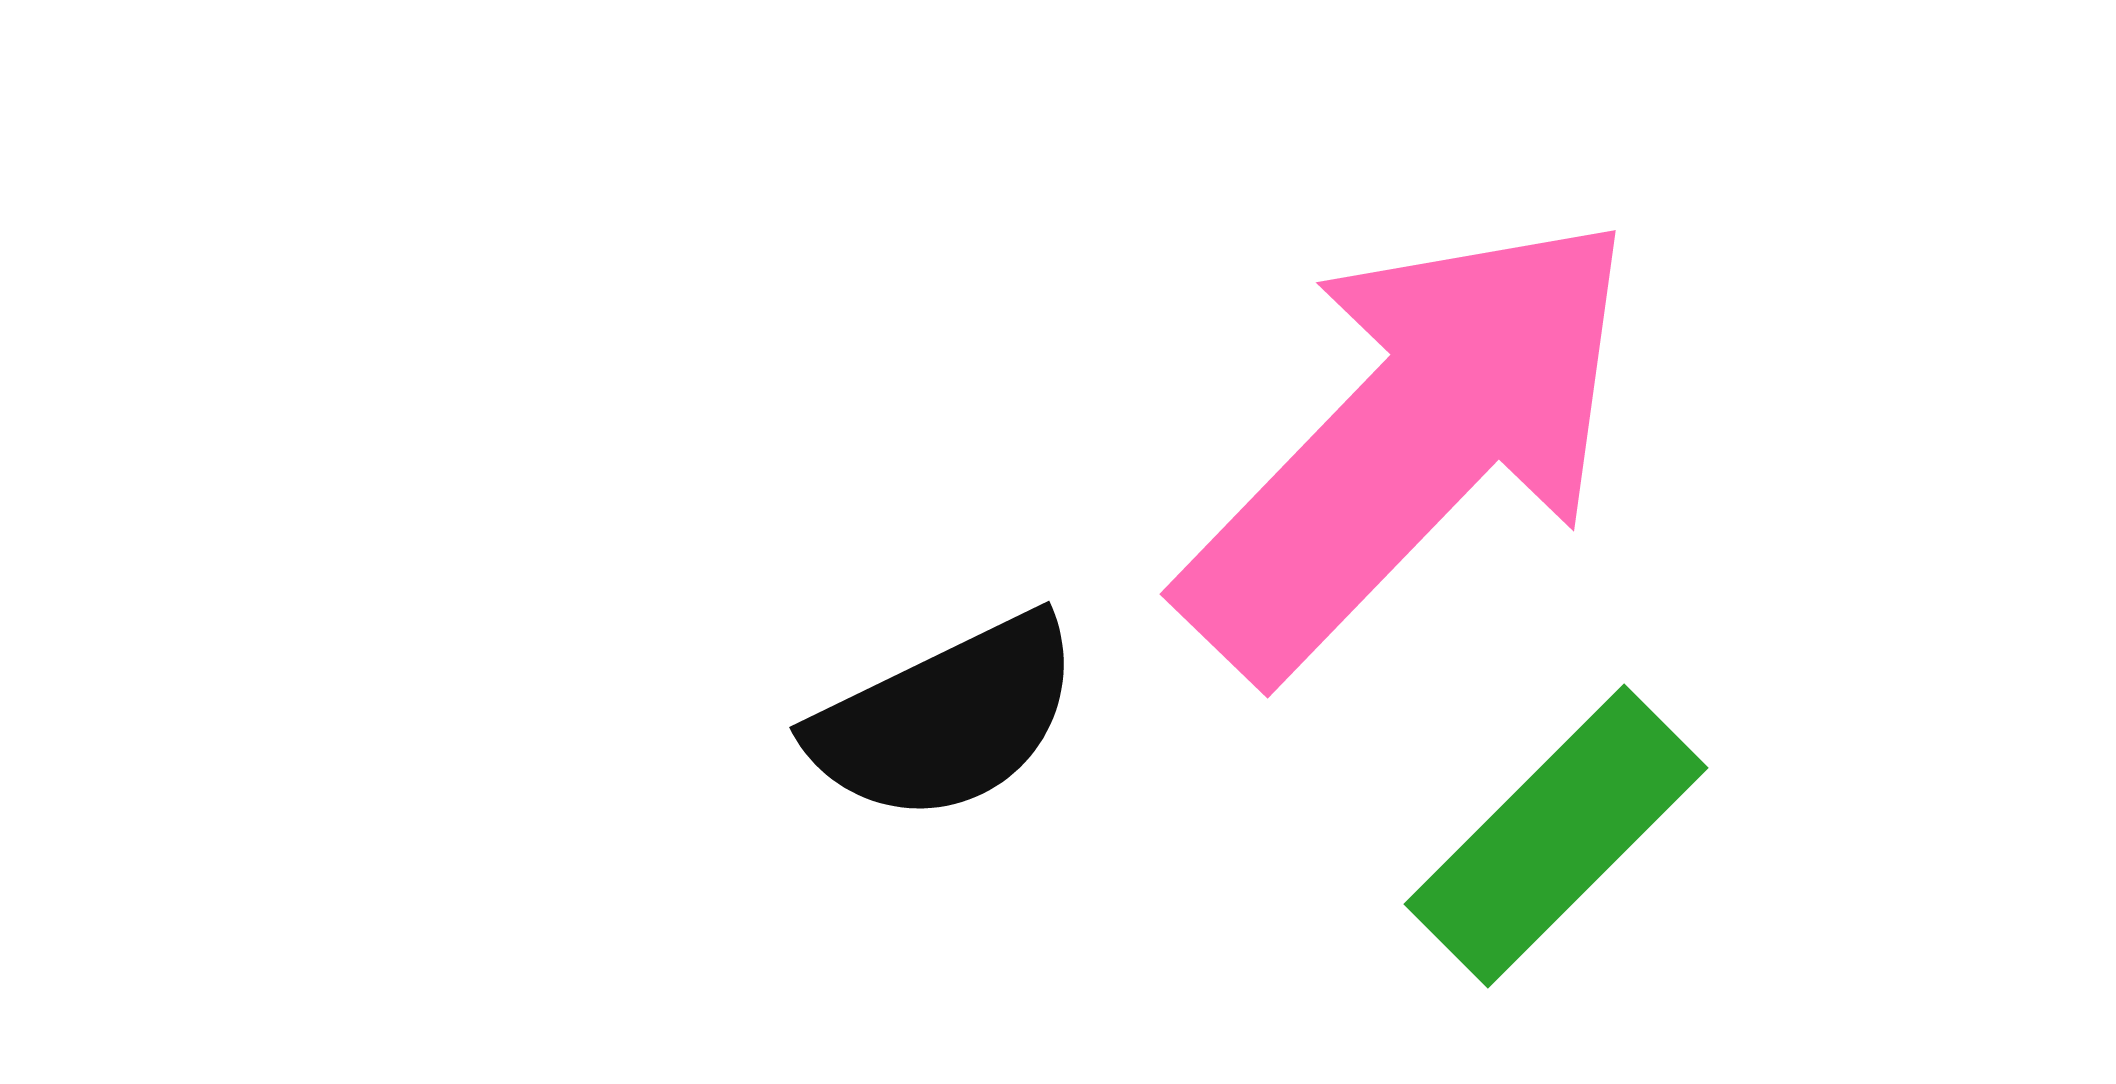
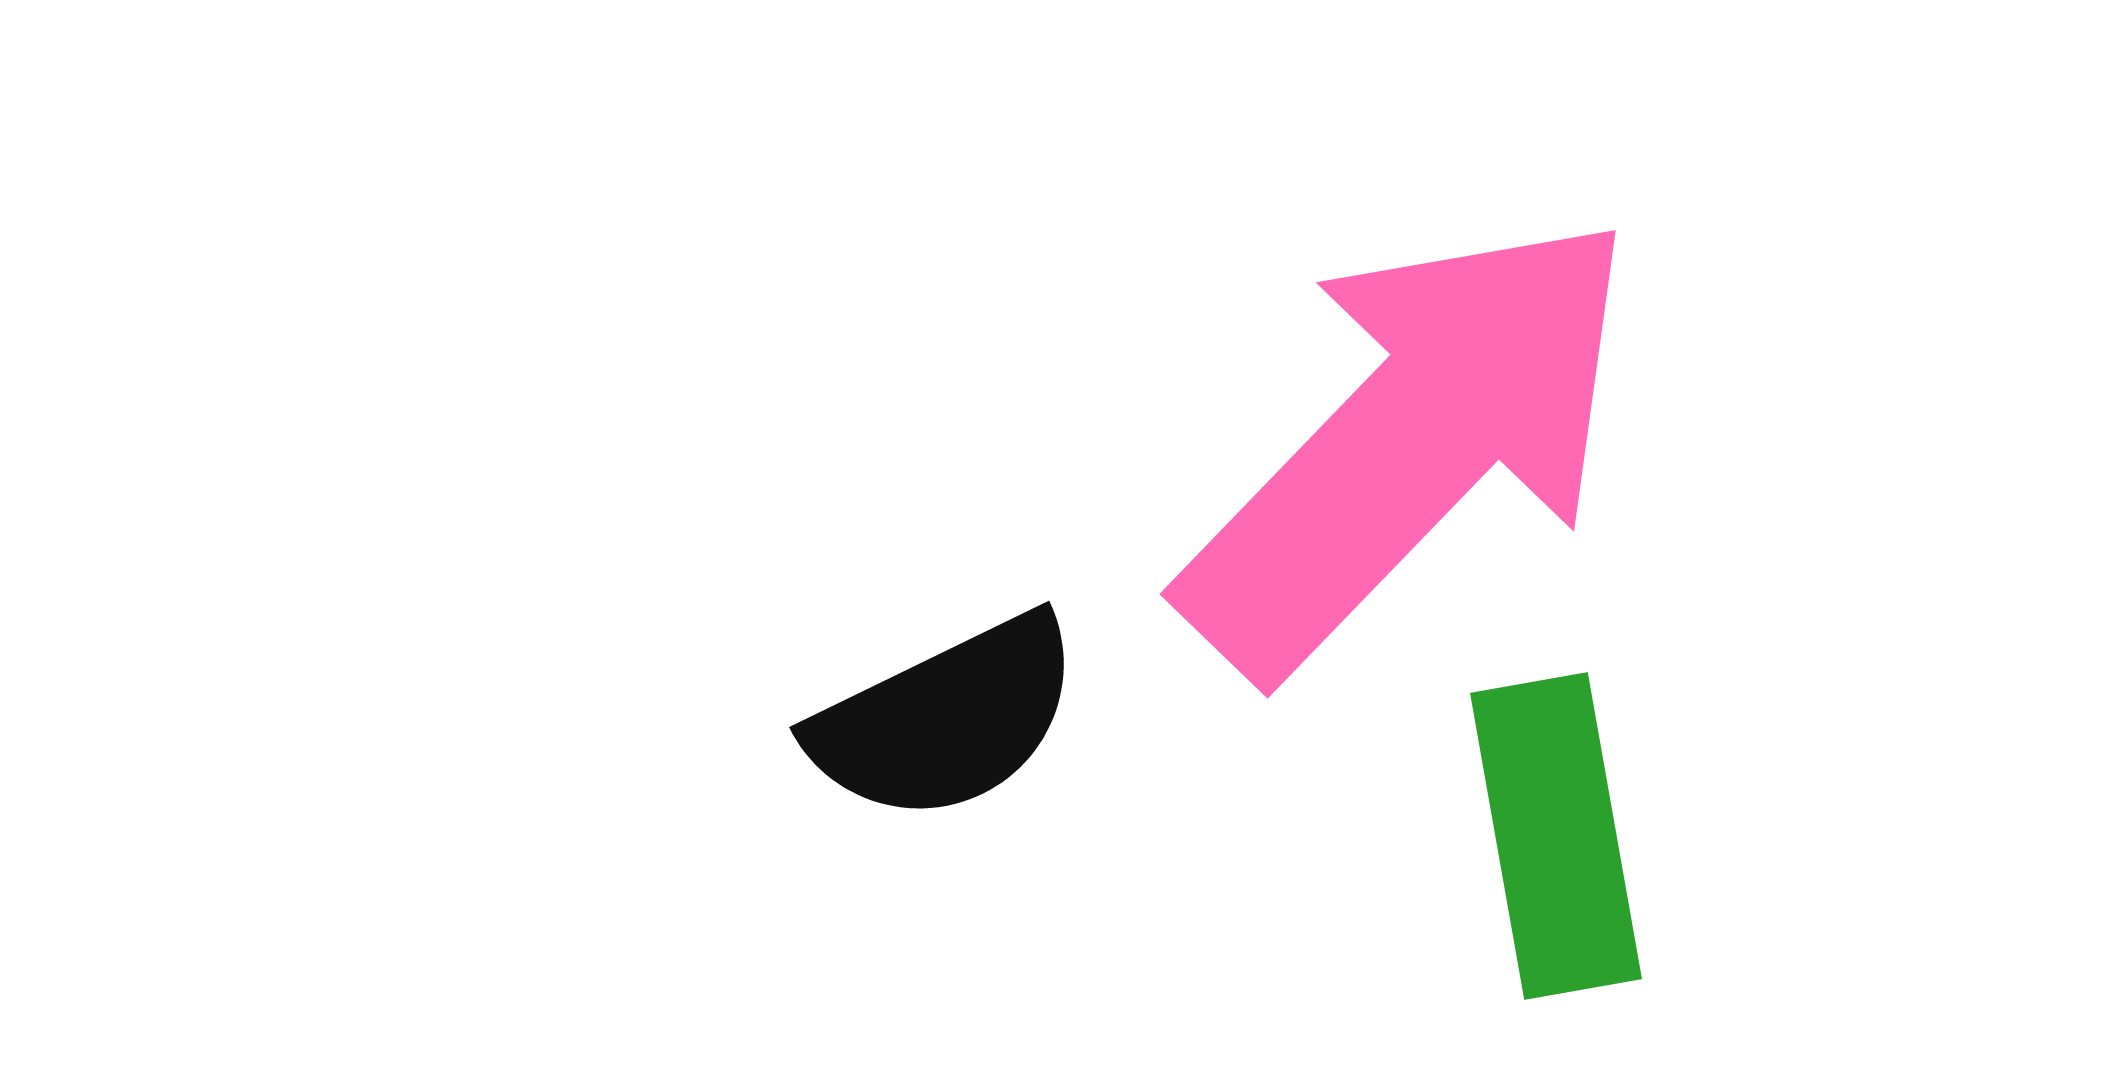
green rectangle: rotated 55 degrees counterclockwise
